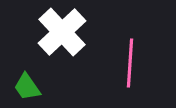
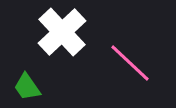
pink line: rotated 51 degrees counterclockwise
